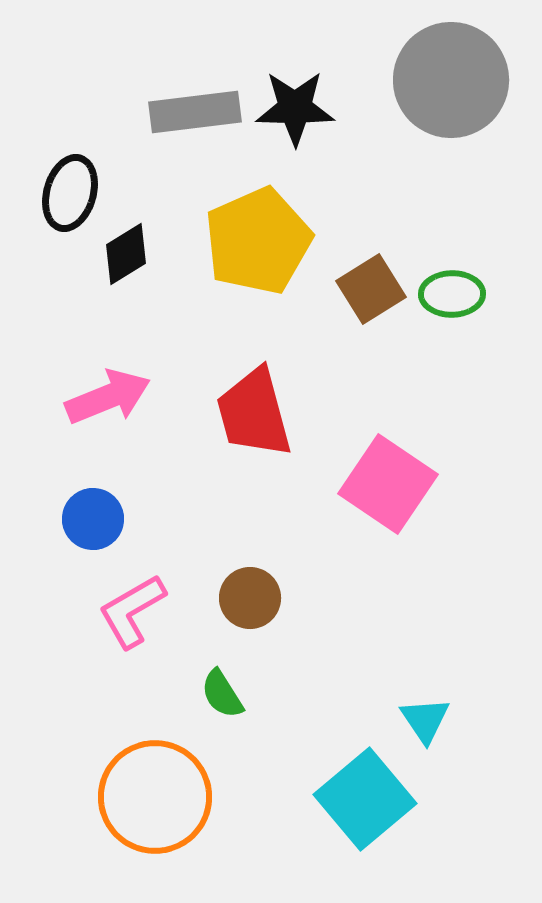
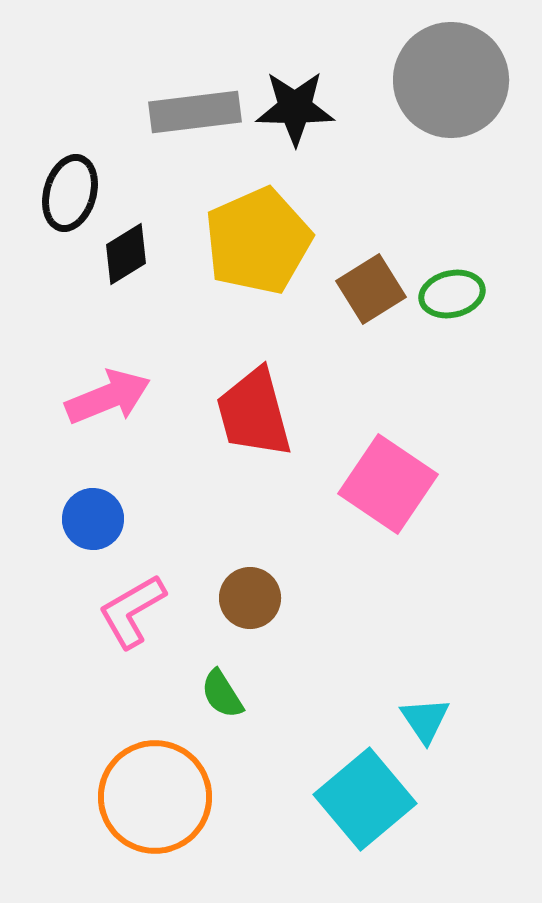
green ellipse: rotated 12 degrees counterclockwise
